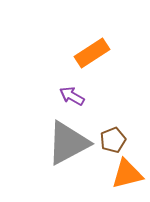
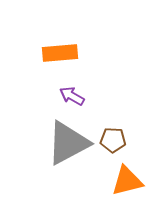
orange rectangle: moved 32 px left; rotated 28 degrees clockwise
brown pentagon: rotated 25 degrees clockwise
orange triangle: moved 7 px down
